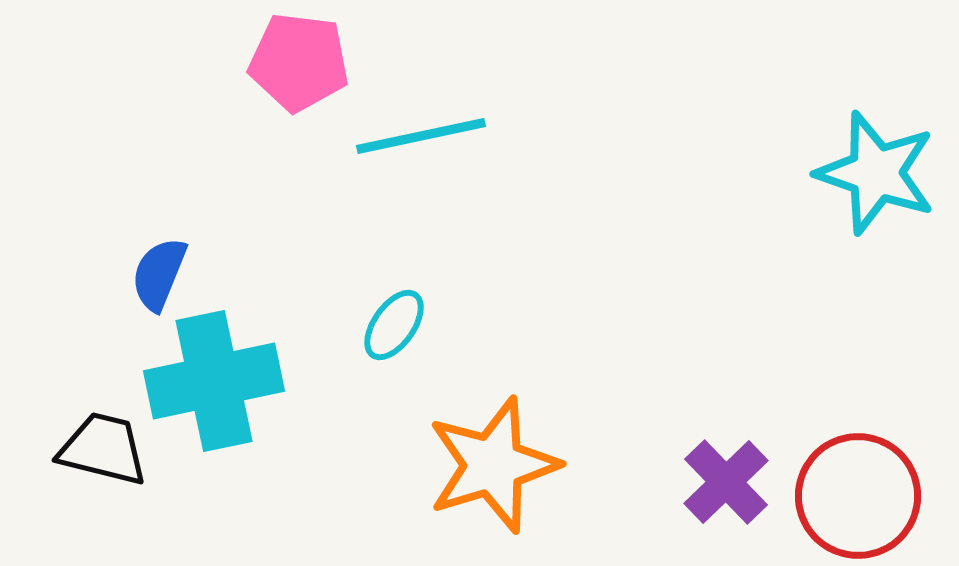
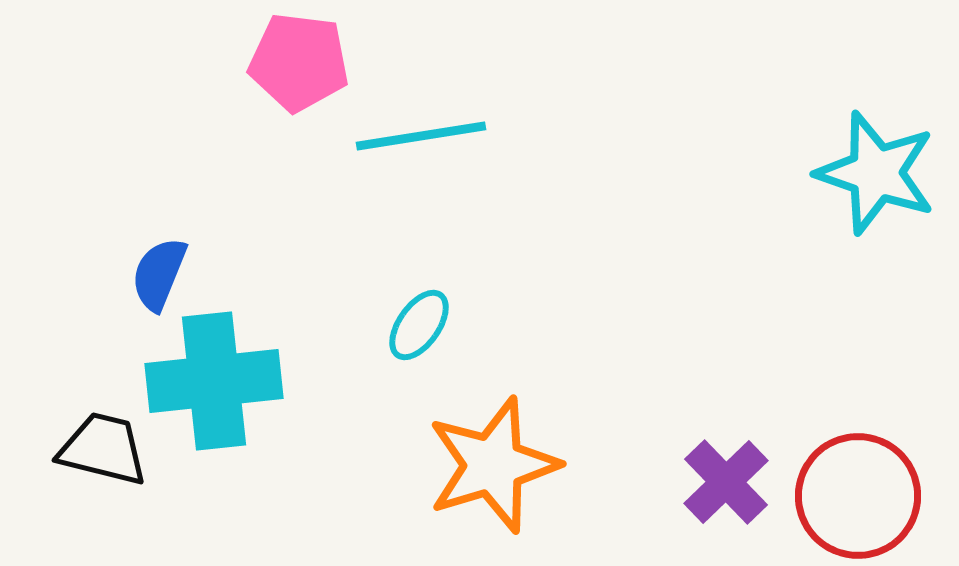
cyan line: rotated 3 degrees clockwise
cyan ellipse: moved 25 px right
cyan cross: rotated 6 degrees clockwise
